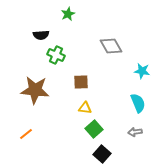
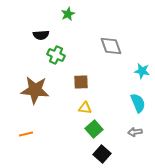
gray diamond: rotated 10 degrees clockwise
orange line: rotated 24 degrees clockwise
